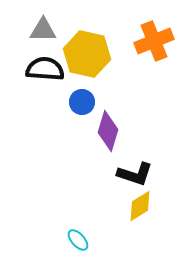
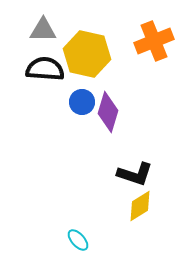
purple diamond: moved 19 px up
